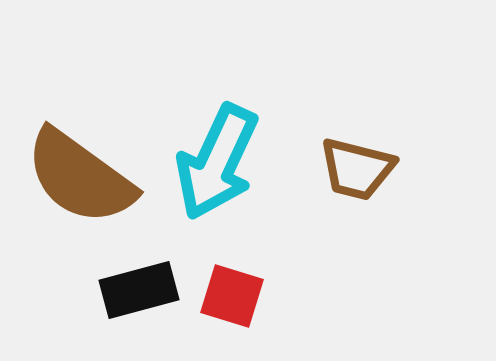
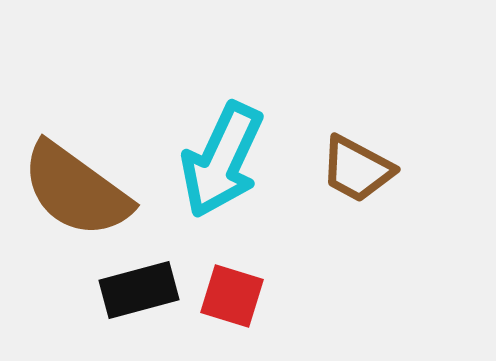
cyan arrow: moved 5 px right, 2 px up
brown trapezoid: rotated 14 degrees clockwise
brown semicircle: moved 4 px left, 13 px down
